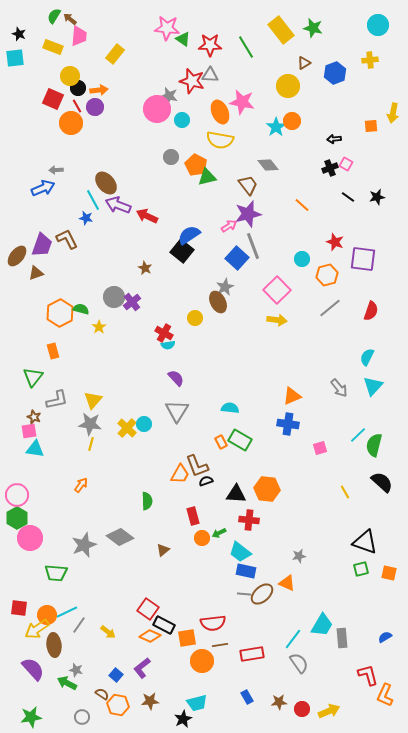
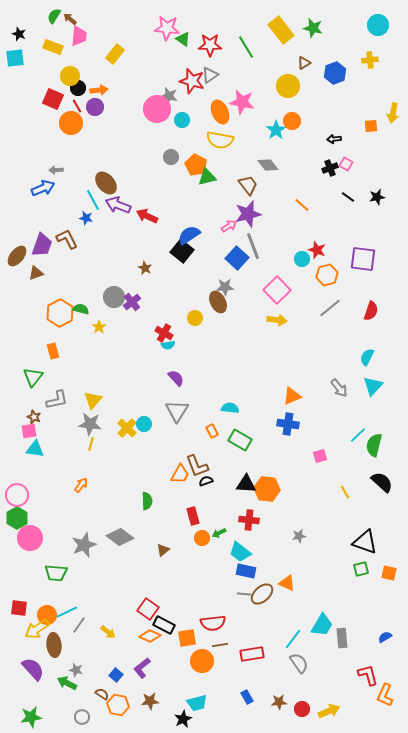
gray triangle at (210, 75): rotated 36 degrees counterclockwise
cyan star at (276, 127): moved 3 px down
red star at (335, 242): moved 18 px left, 8 px down
gray star at (225, 287): rotated 24 degrees clockwise
orange rectangle at (221, 442): moved 9 px left, 11 px up
pink square at (320, 448): moved 8 px down
black triangle at (236, 494): moved 10 px right, 10 px up
gray star at (299, 556): moved 20 px up
